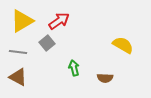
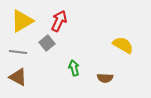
red arrow: rotated 30 degrees counterclockwise
